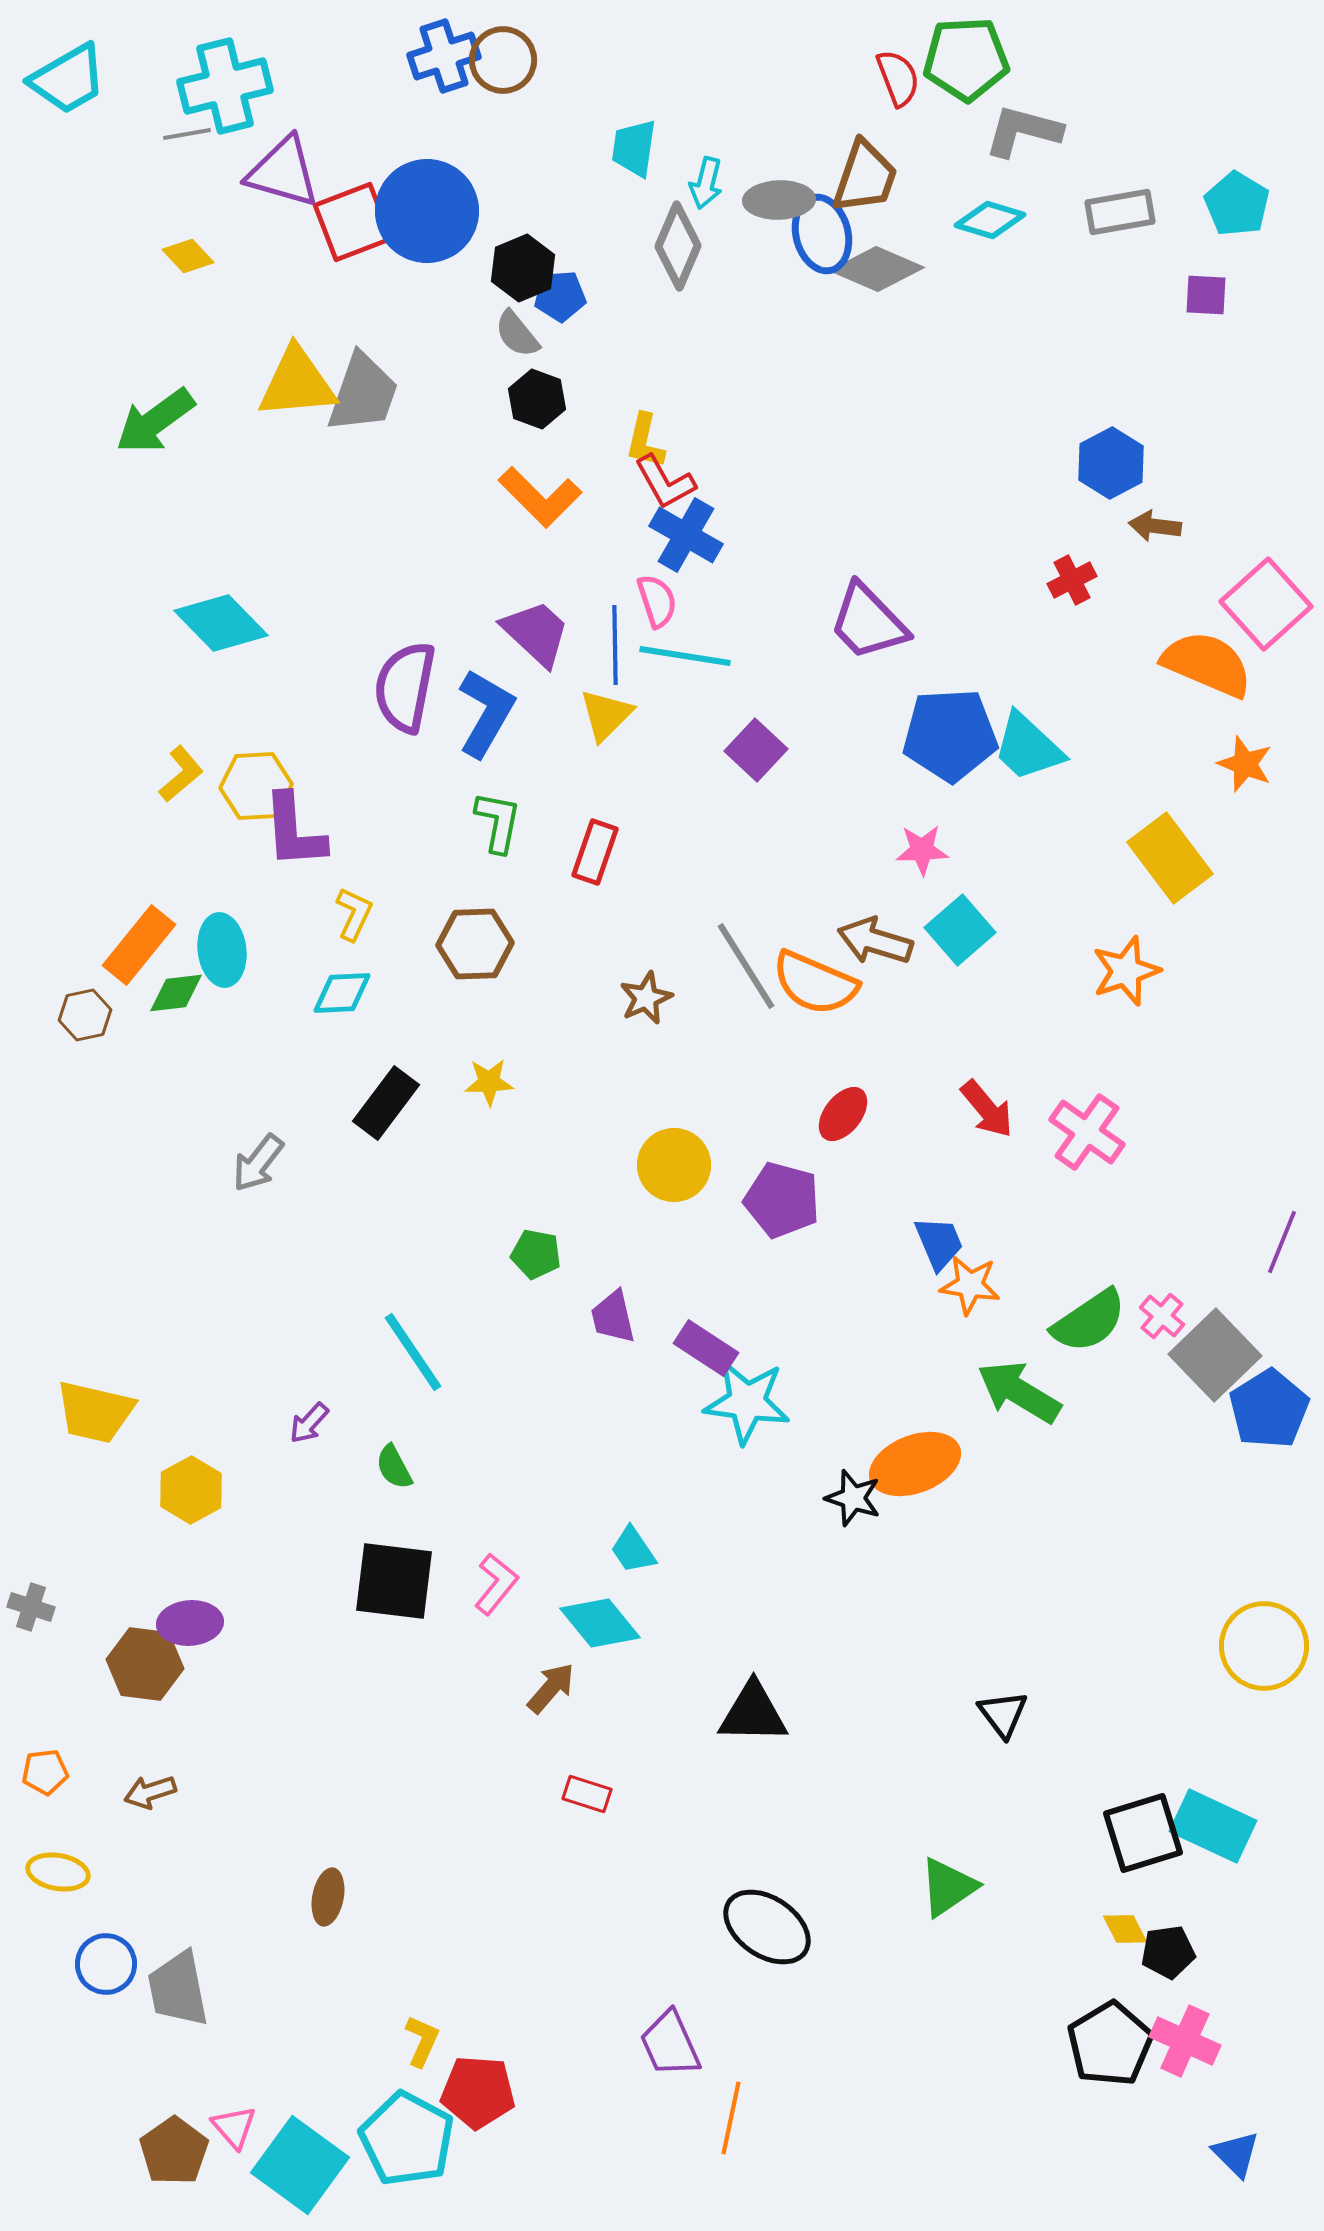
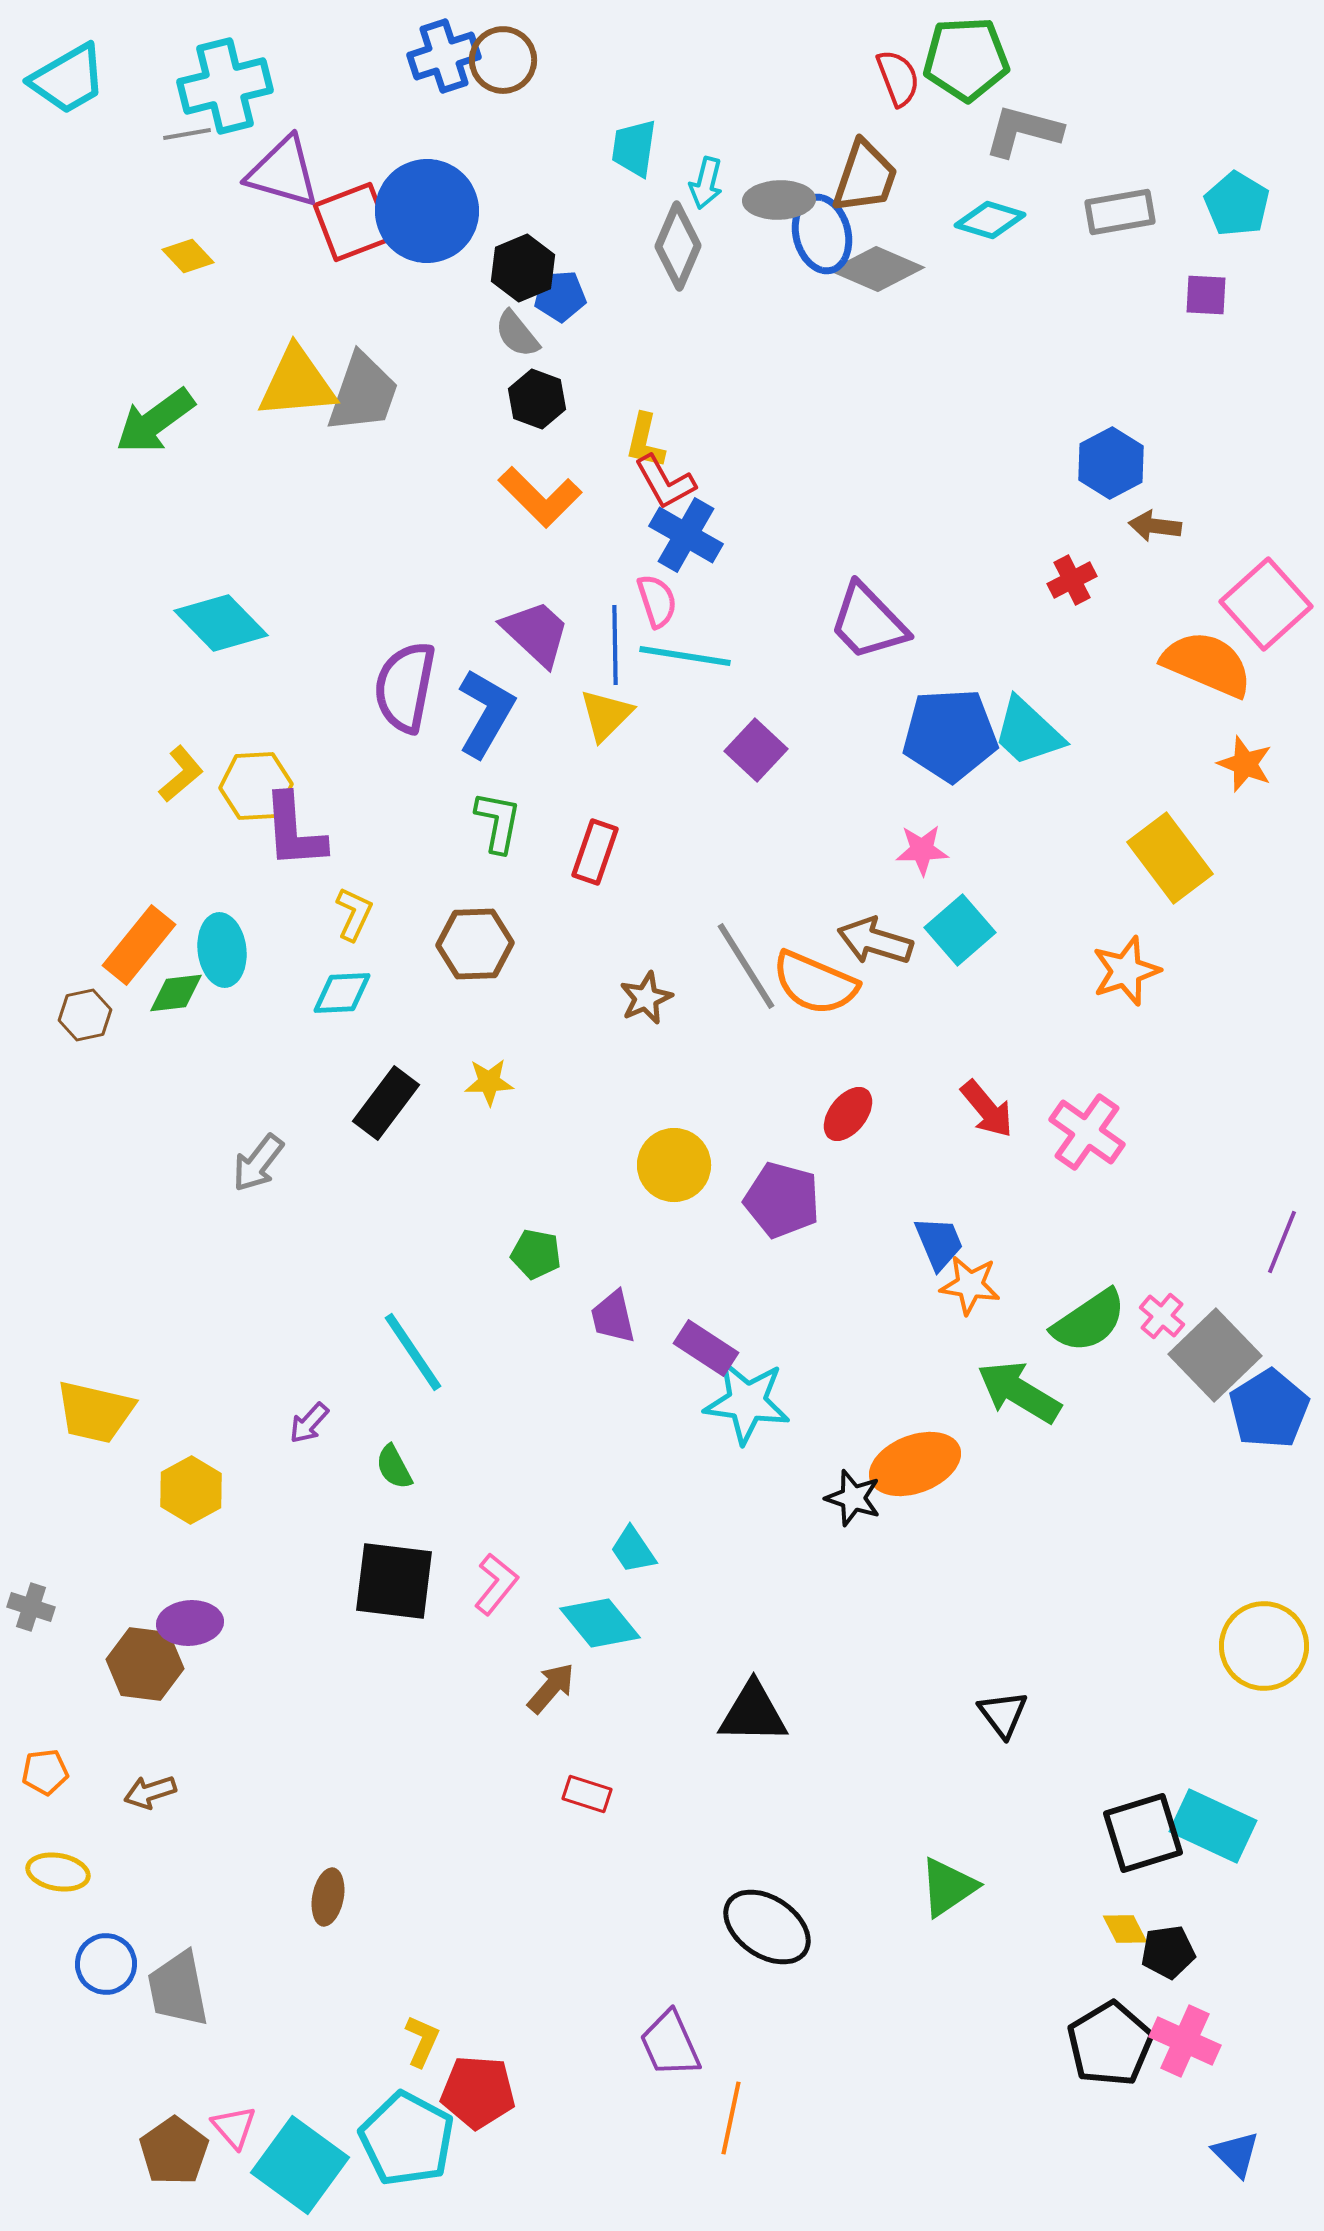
cyan trapezoid at (1028, 747): moved 15 px up
red ellipse at (843, 1114): moved 5 px right
